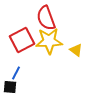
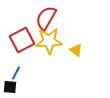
red semicircle: rotated 50 degrees clockwise
